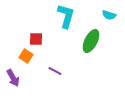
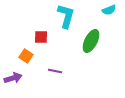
cyan semicircle: moved 5 px up; rotated 40 degrees counterclockwise
red square: moved 5 px right, 2 px up
purple line: rotated 16 degrees counterclockwise
purple arrow: rotated 78 degrees counterclockwise
